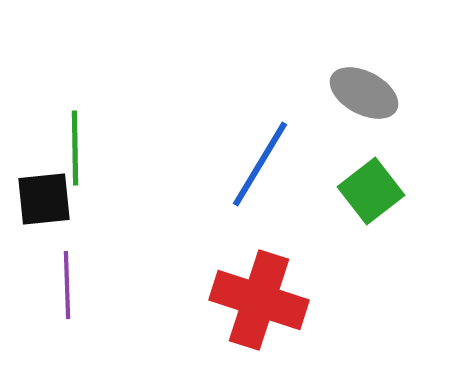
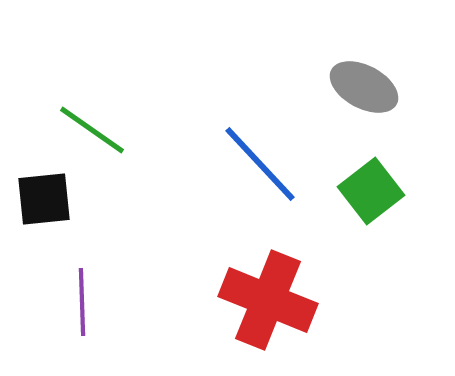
gray ellipse: moved 6 px up
green line: moved 17 px right, 18 px up; rotated 54 degrees counterclockwise
blue line: rotated 74 degrees counterclockwise
purple line: moved 15 px right, 17 px down
red cross: moved 9 px right; rotated 4 degrees clockwise
